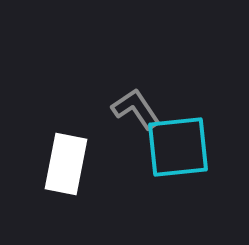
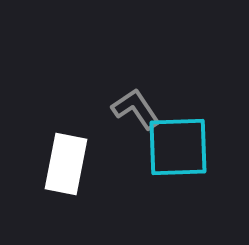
cyan square: rotated 4 degrees clockwise
